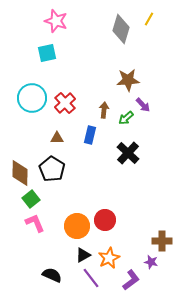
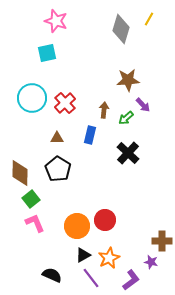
black pentagon: moved 6 px right
